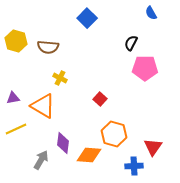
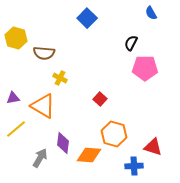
yellow hexagon: moved 3 px up
brown semicircle: moved 4 px left, 6 px down
yellow line: rotated 15 degrees counterclockwise
red triangle: rotated 48 degrees counterclockwise
gray arrow: moved 1 px left, 2 px up
